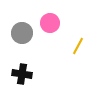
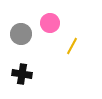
gray circle: moved 1 px left, 1 px down
yellow line: moved 6 px left
